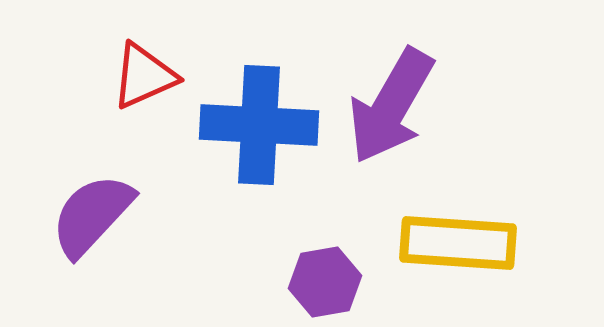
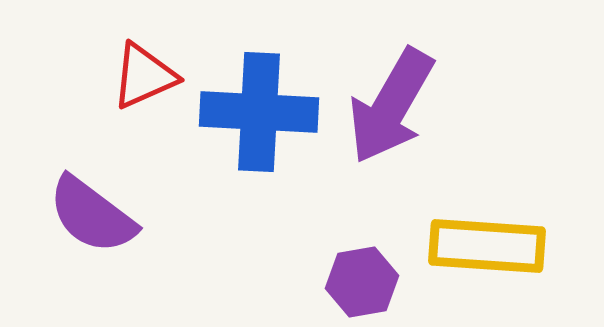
blue cross: moved 13 px up
purple semicircle: rotated 96 degrees counterclockwise
yellow rectangle: moved 29 px right, 3 px down
purple hexagon: moved 37 px right
